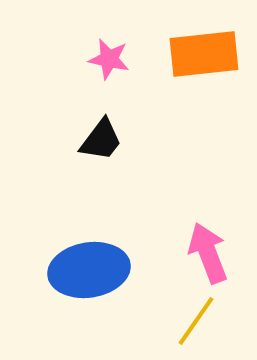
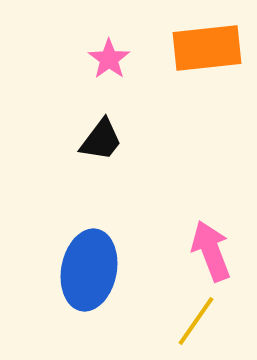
orange rectangle: moved 3 px right, 6 px up
pink star: rotated 24 degrees clockwise
pink arrow: moved 3 px right, 2 px up
blue ellipse: rotated 70 degrees counterclockwise
